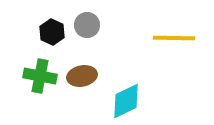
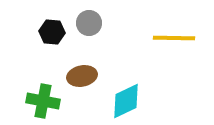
gray circle: moved 2 px right, 2 px up
black hexagon: rotated 20 degrees counterclockwise
green cross: moved 3 px right, 25 px down
